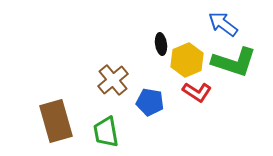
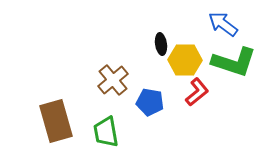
yellow hexagon: moved 2 px left; rotated 24 degrees clockwise
red L-shape: rotated 72 degrees counterclockwise
